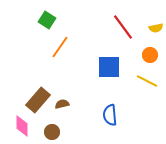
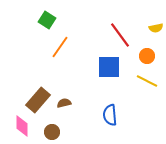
red line: moved 3 px left, 8 px down
orange circle: moved 3 px left, 1 px down
brown semicircle: moved 2 px right, 1 px up
